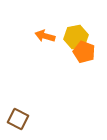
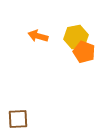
orange arrow: moved 7 px left
brown square: rotated 30 degrees counterclockwise
